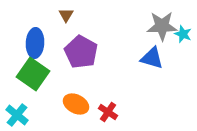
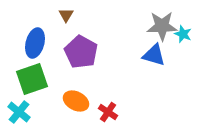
blue ellipse: rotated 12 degrees clockwise
blue triangle: moved 2 px right, 3 px up
green square: moved 1 px left, 5 px down; rotated 36 degrees clockwise
orange ellipse: moved 3 px up
cyan cross: moved 2 px right, 3 px up
